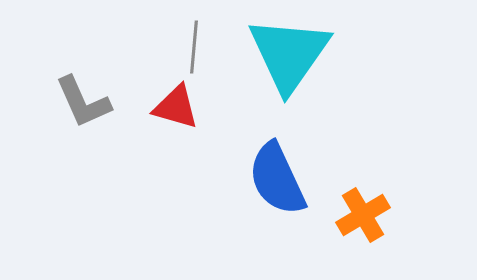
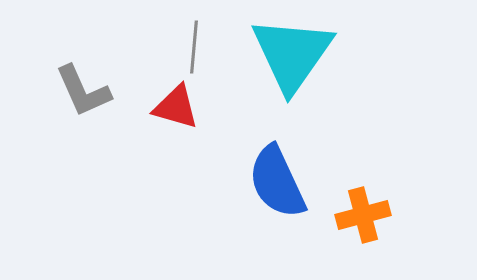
cyan triangle: moved 3 px right
gray L-shape: moved 11 px up
blue semicircle: moved 3 px down
orange cross: rotated 16 degrees clockwise
